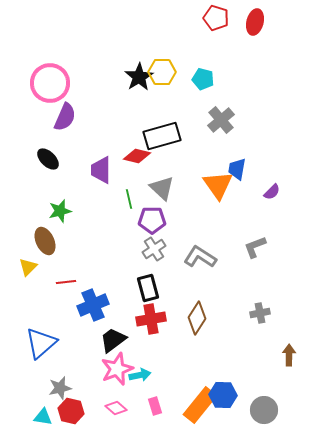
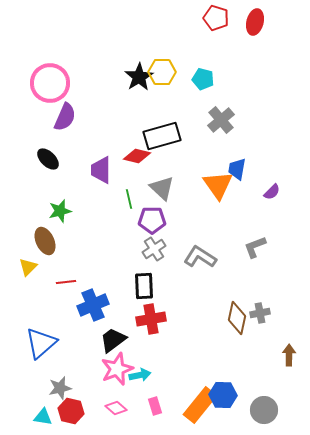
black rectangle at (148, 288): moved 4 px left, 2 px up; rotated 12 degrees clockwise
brown diamond at (197, 318): moved 40 px right; rotated 20 degrees counterclockwise
